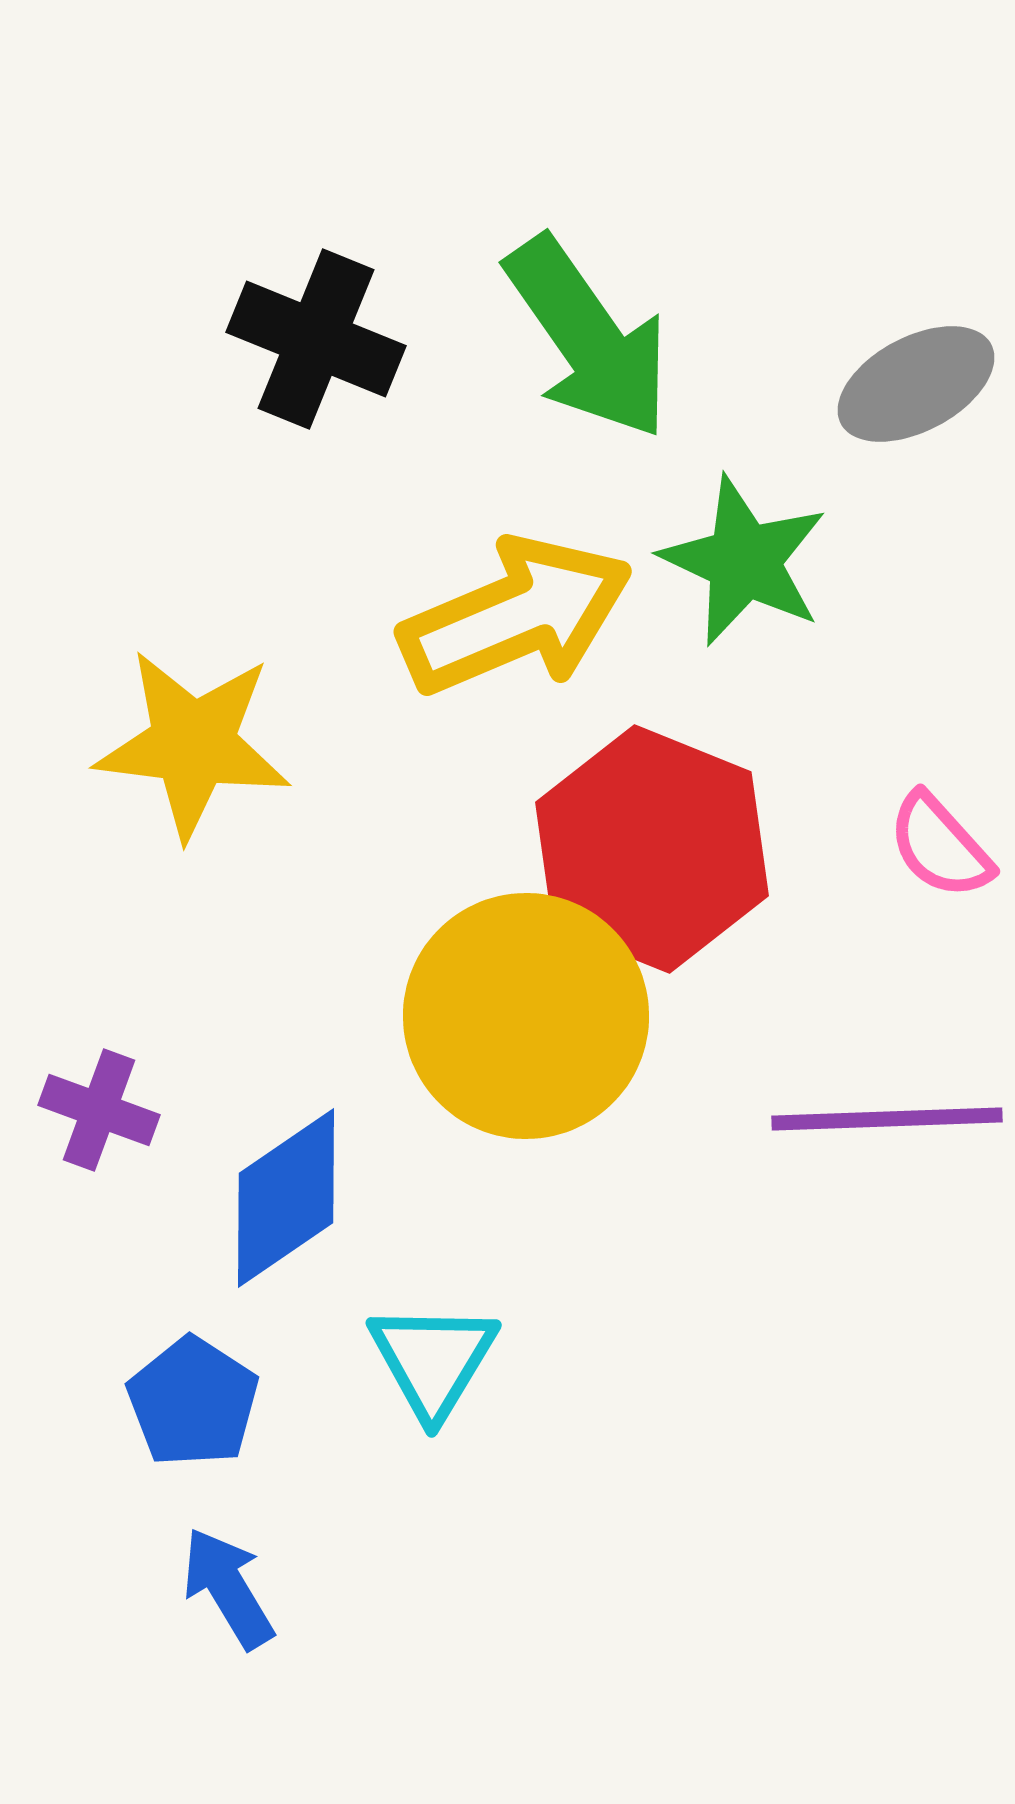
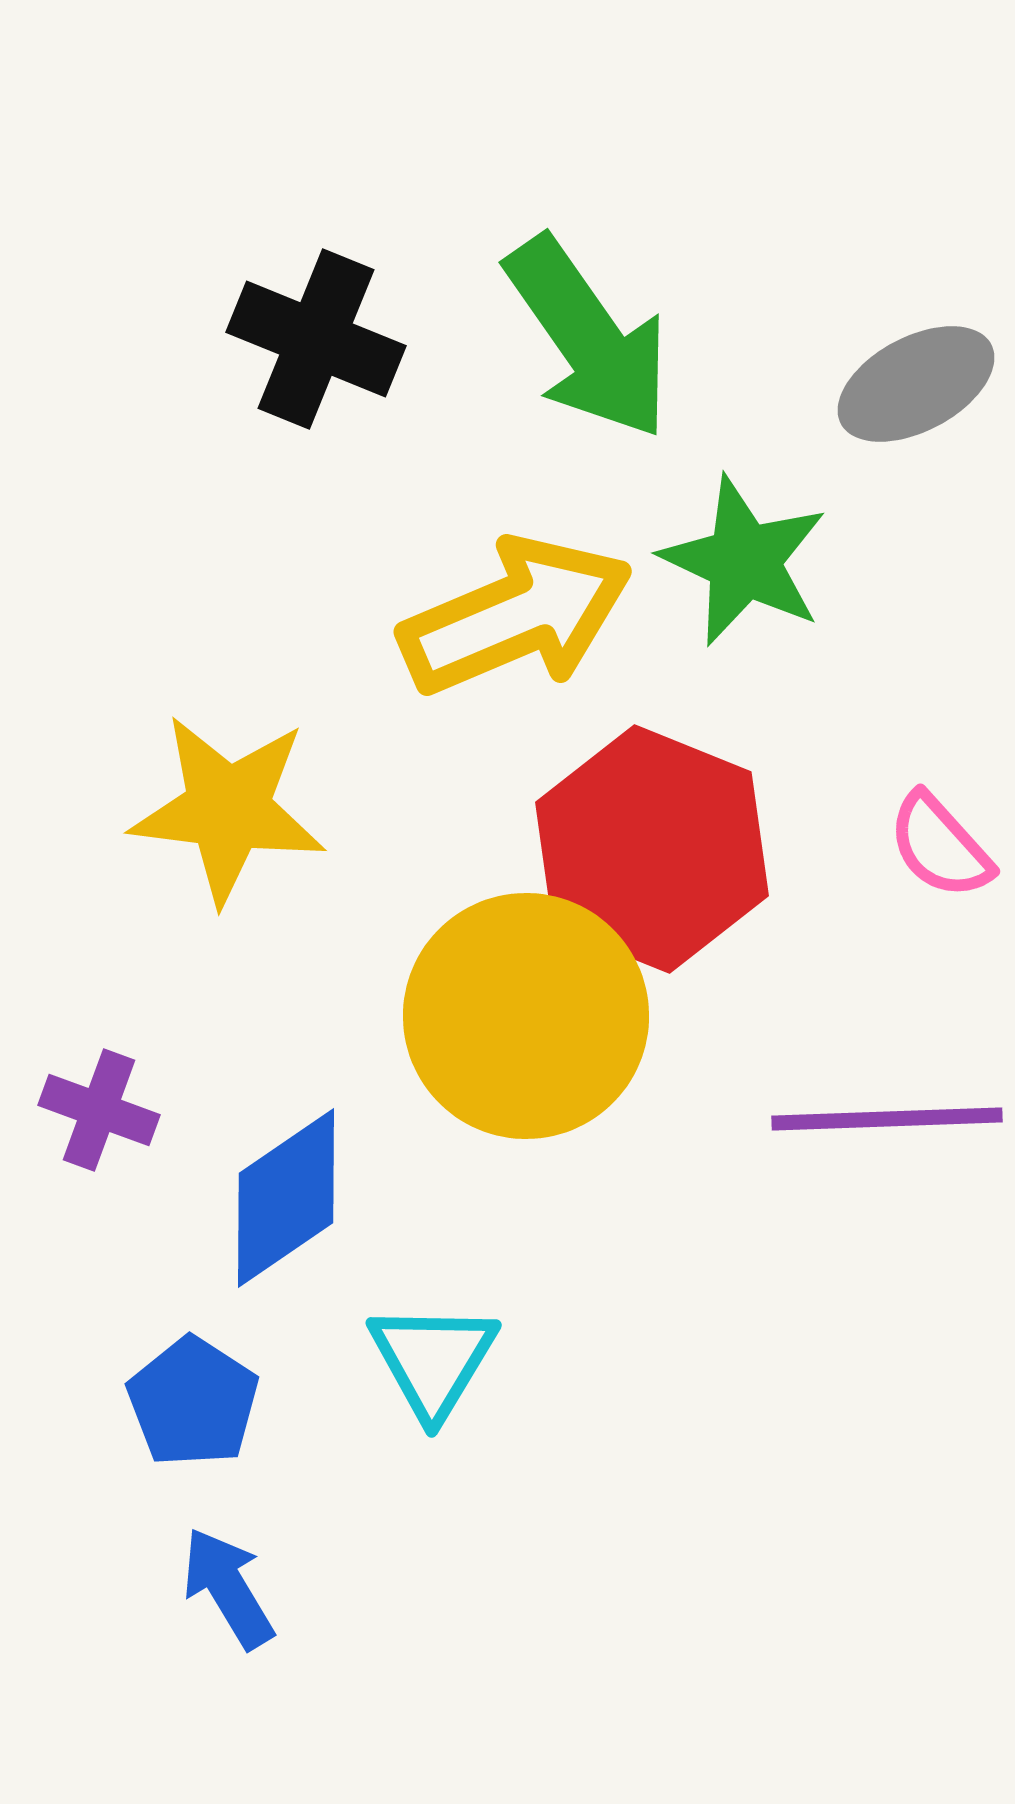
yellow star: moved 35 px right, 65 px down
